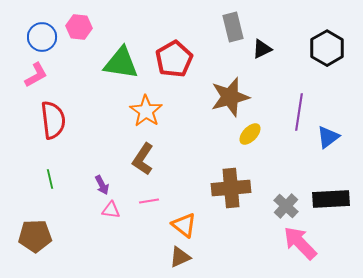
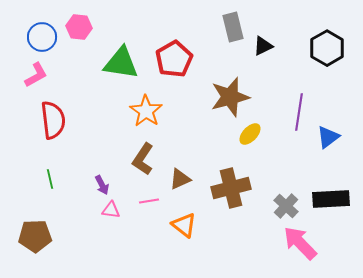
black triangle: moved 1 px right, 3 px up
brown cross: rotated 9 degrees counterclockwise
brown triangle: moved 78 px up
